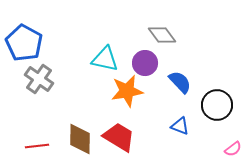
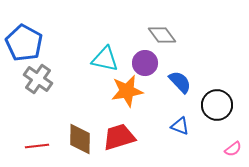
gray cross: moved 1 px left
red trapezoid: rotated 48 degrees counterclockwise
